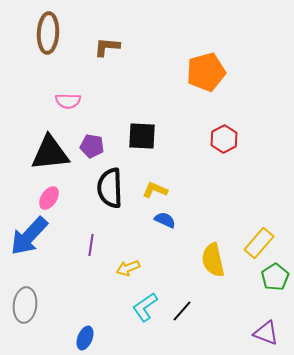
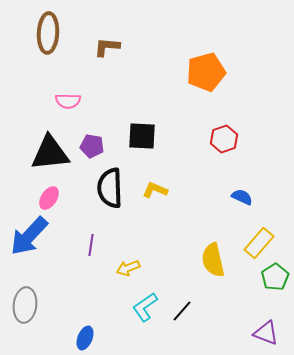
red hexagon: rotated 8 degrees clockwise
blue semicircle: moved 77 px right, 23 px up
